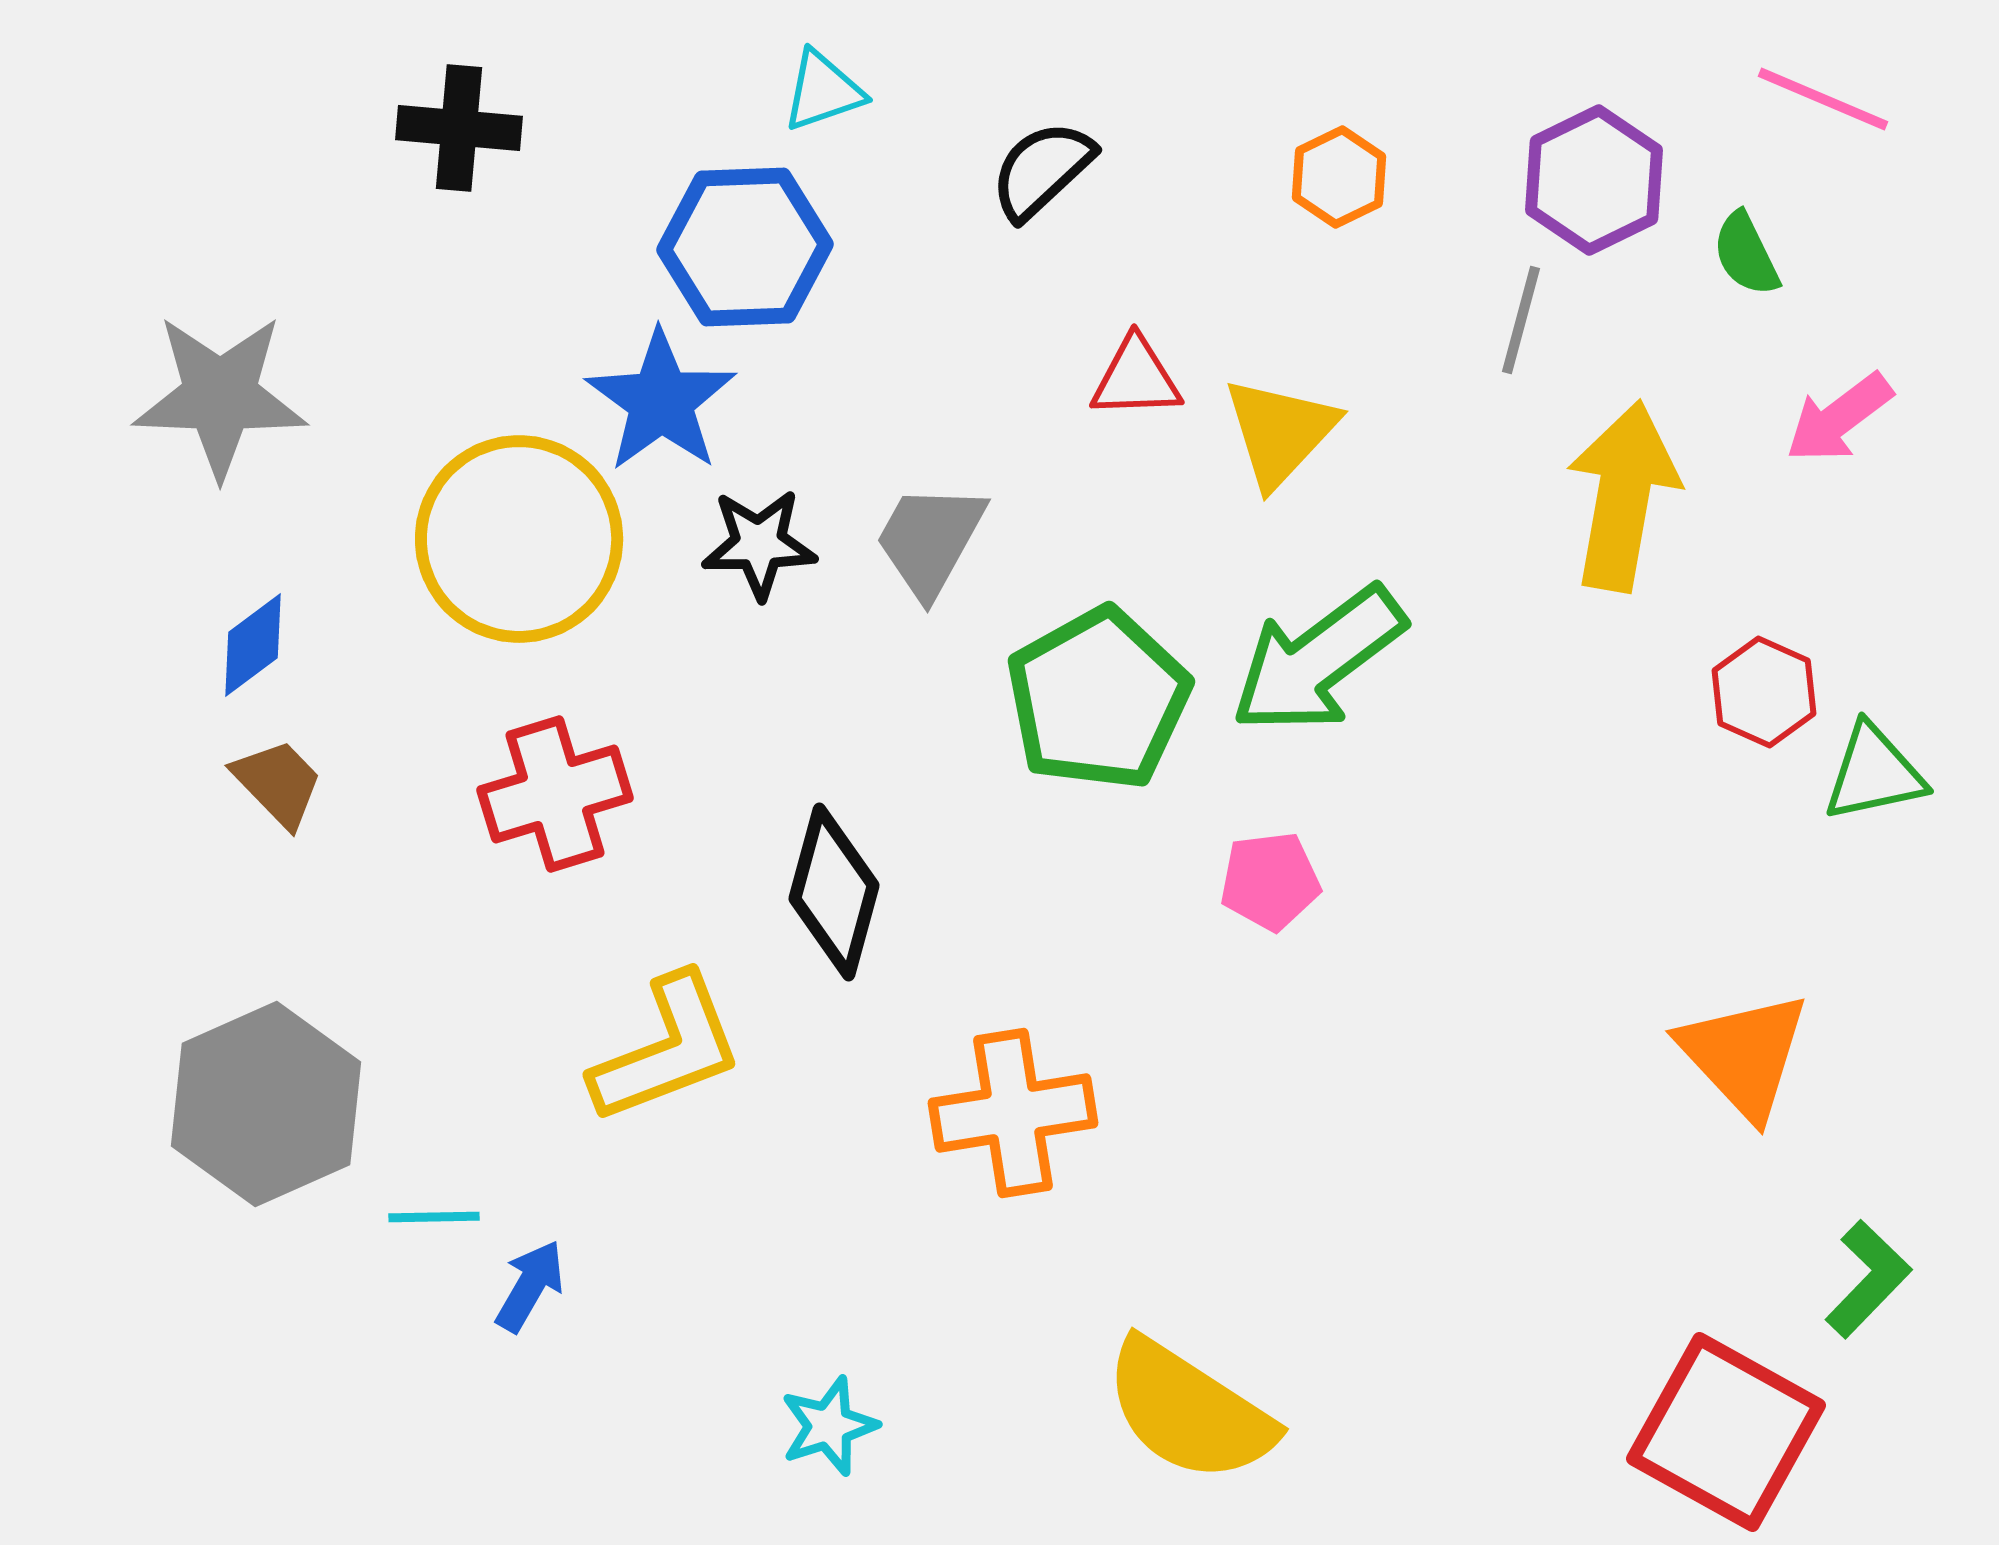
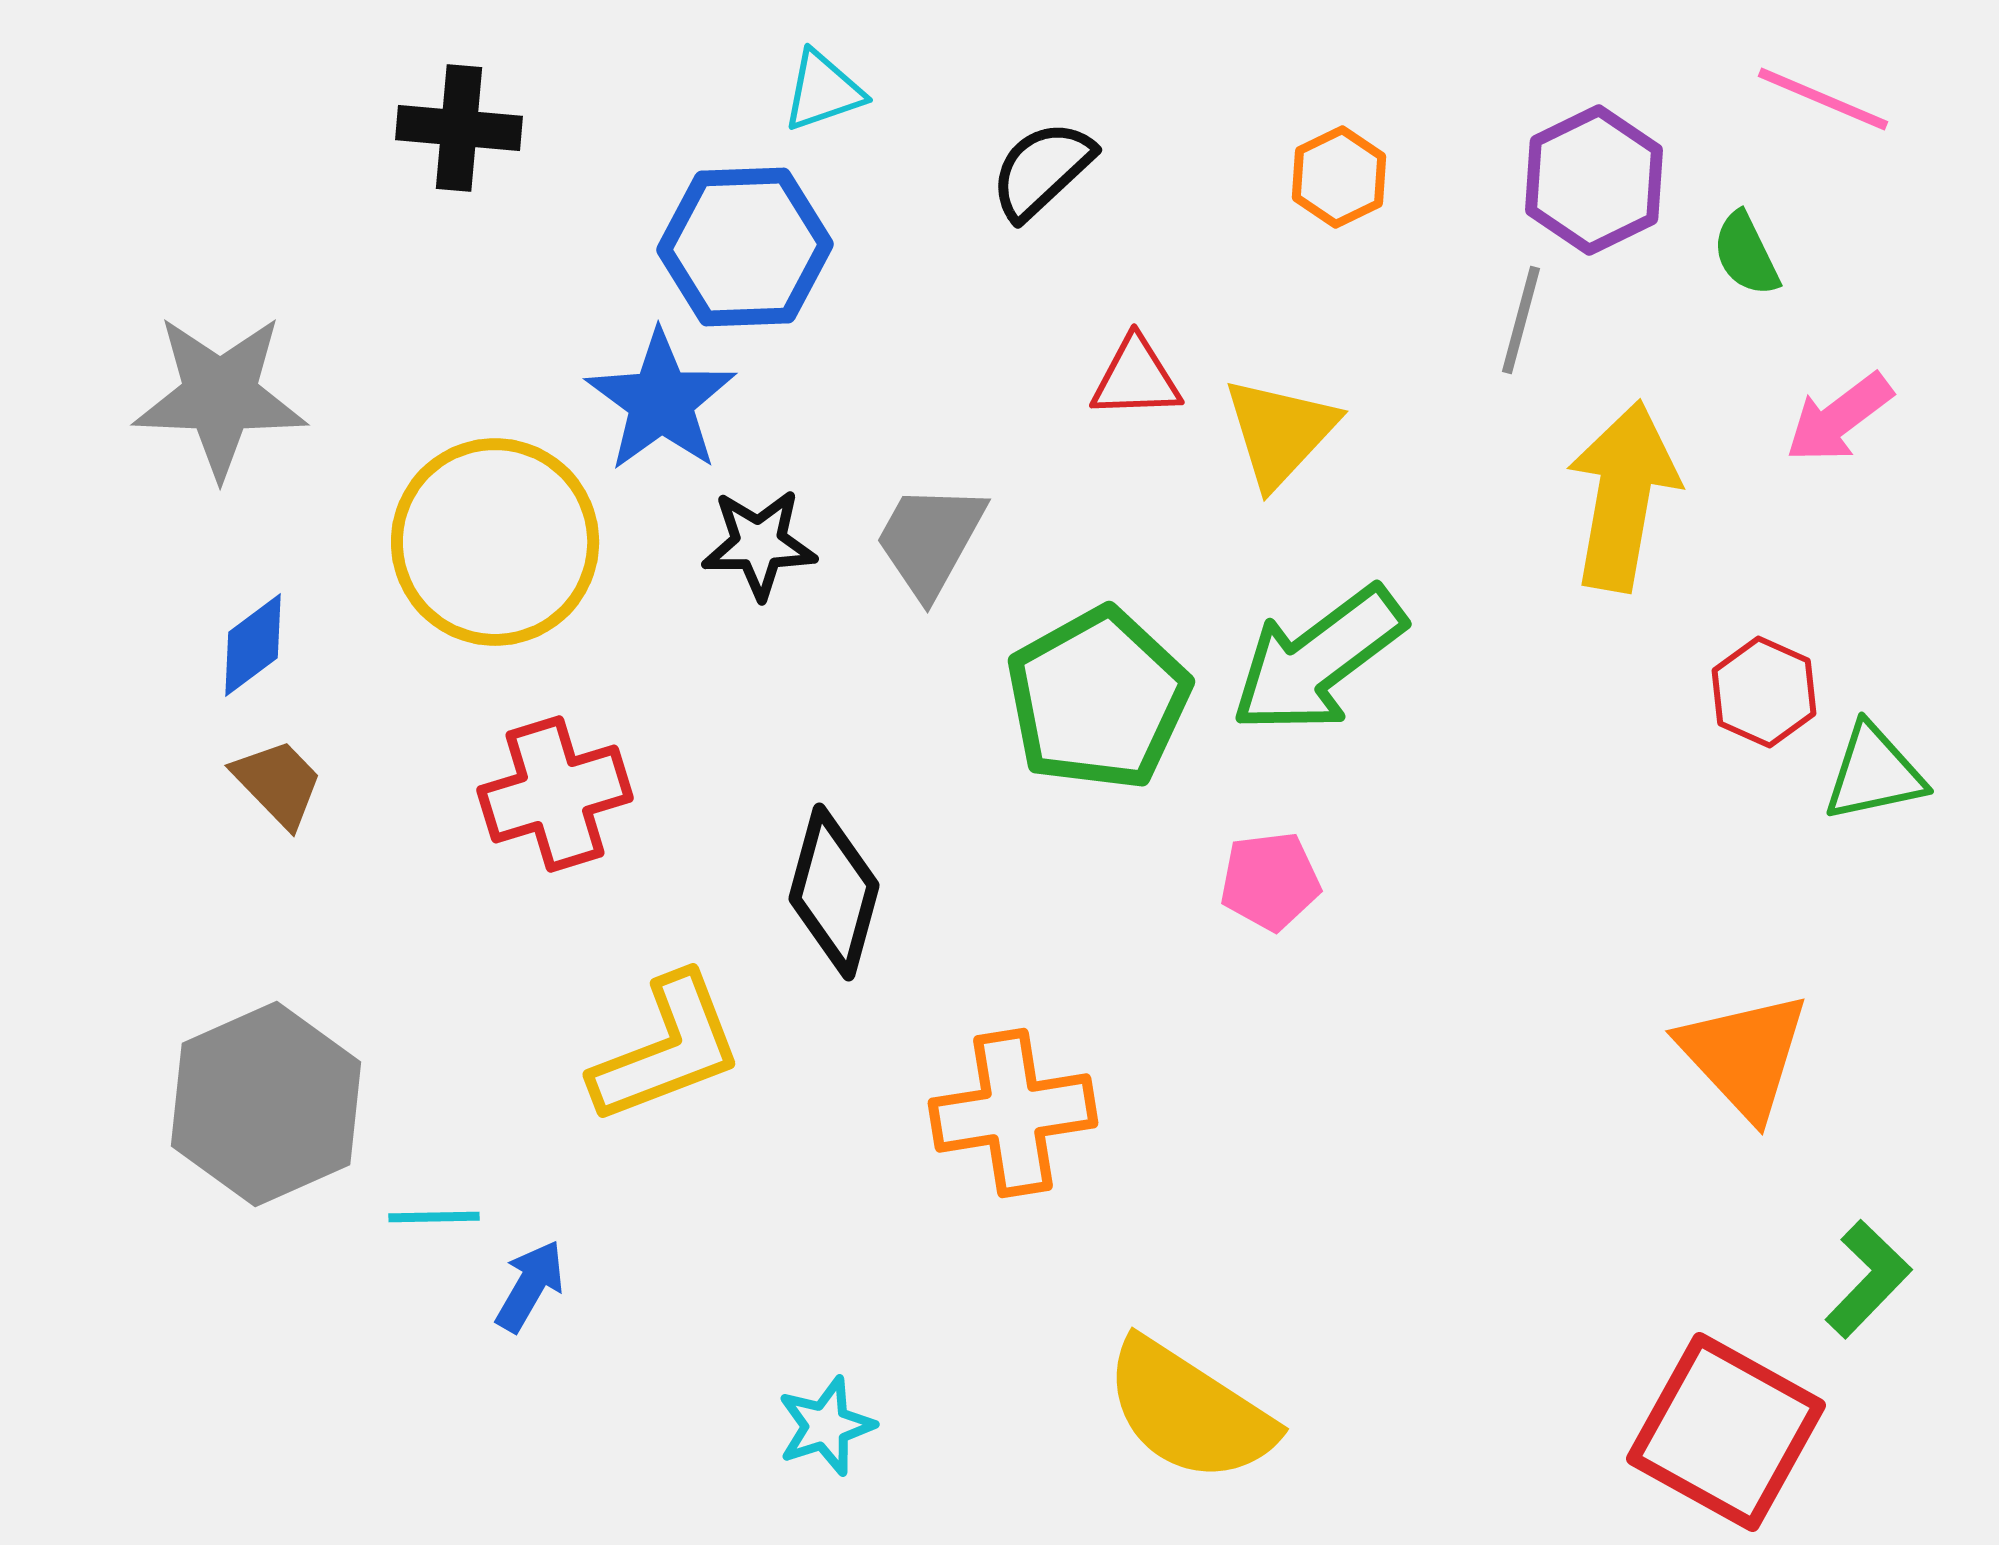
yellow circle: moved 24 px left, 3 px down
cyan star: moved 3 px left
